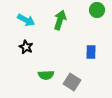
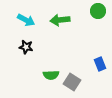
green circle: moved 1 px right, 1 px down
green arrow: rotated 114 degrees counterclockwise
black star: rotated 16 degrees counterclockwise
blue rectangle: moved 9 px right, 12 px down; rotated 24 degrees counterclockwise
green semicircle: moved 5 px right
